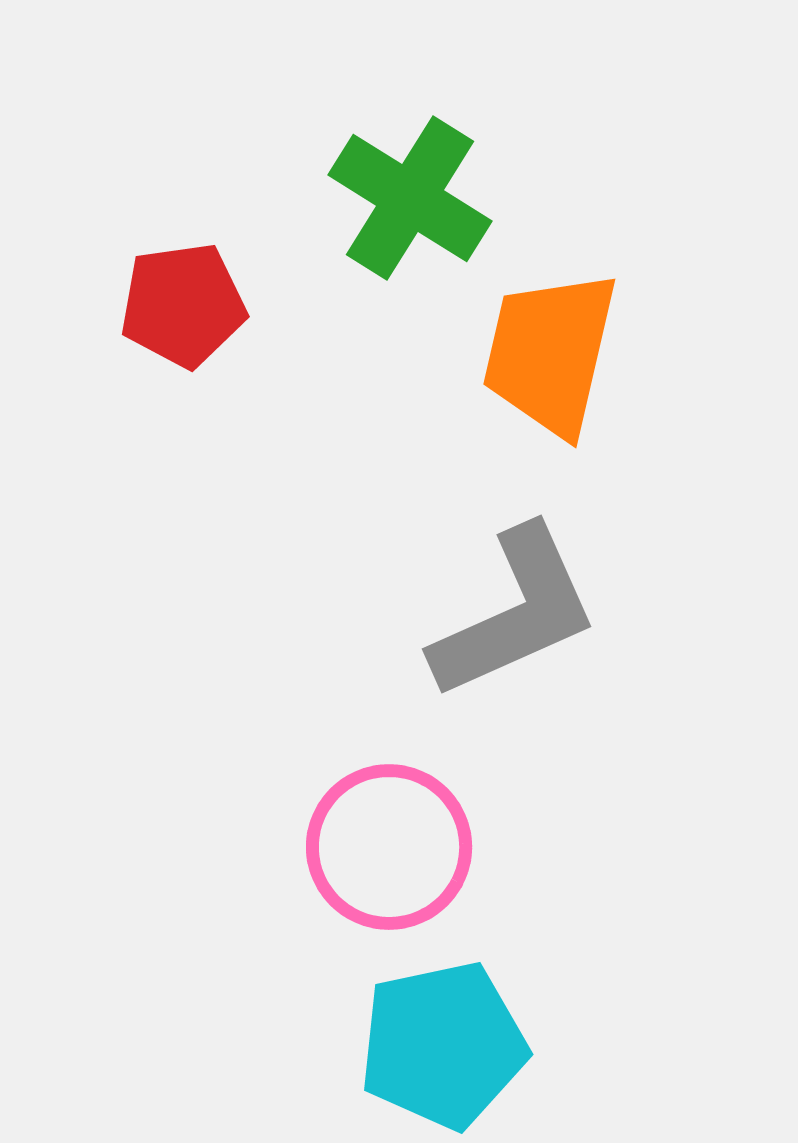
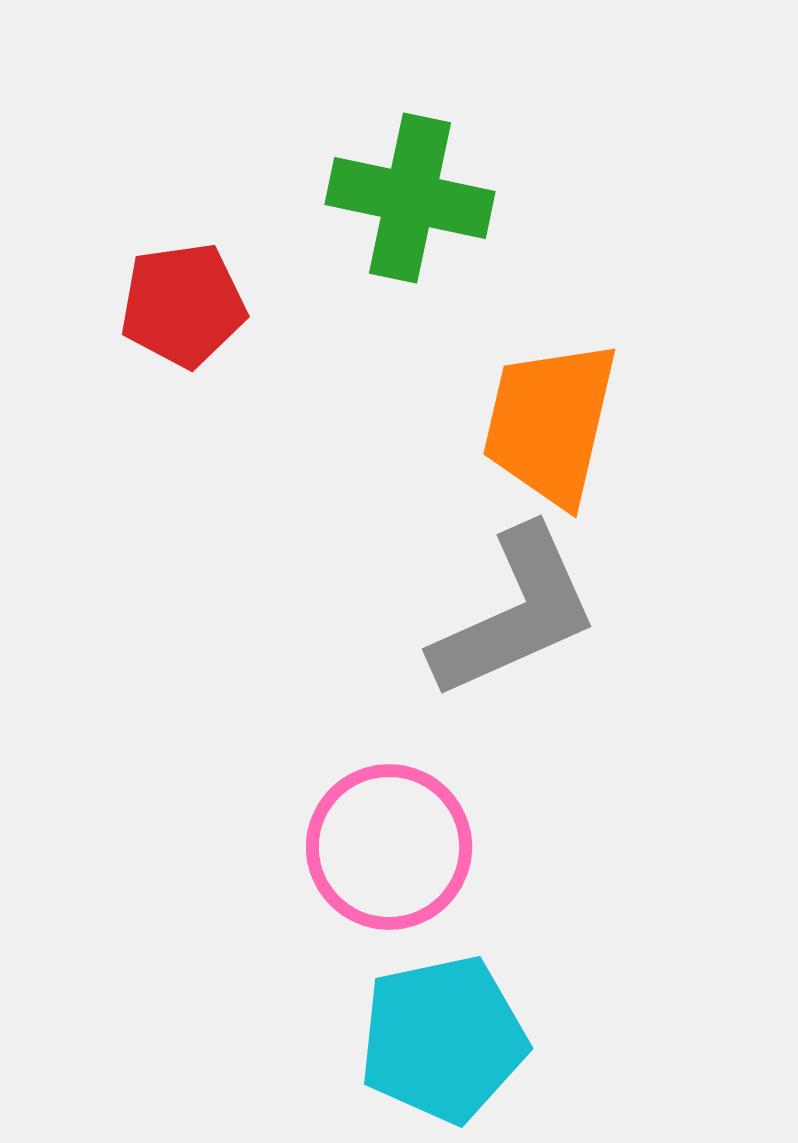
green cross: rotated 20 degrees counterclockwise
orange trapezoid: moved 70 px down
cyan pentagon: moved 6 px up
